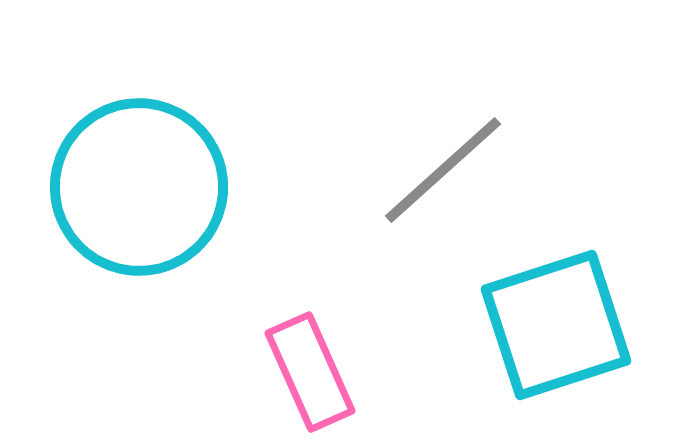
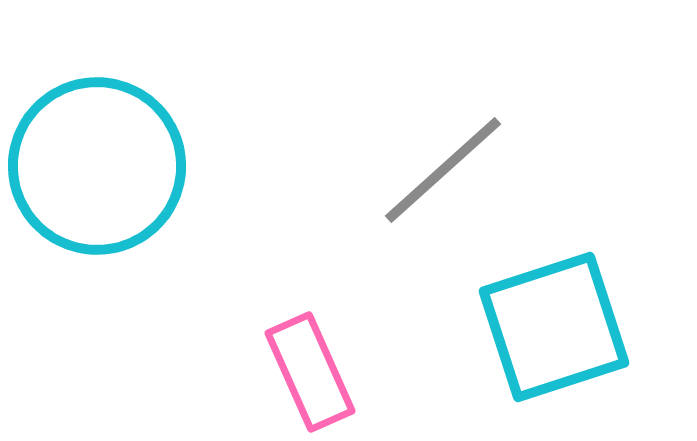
cyan circle: moved 42 px left, 21 px up
cyan square: moved 2 px left, 2 px down
